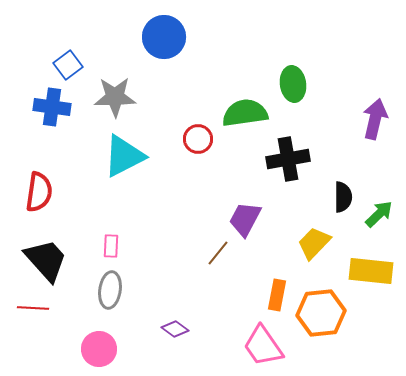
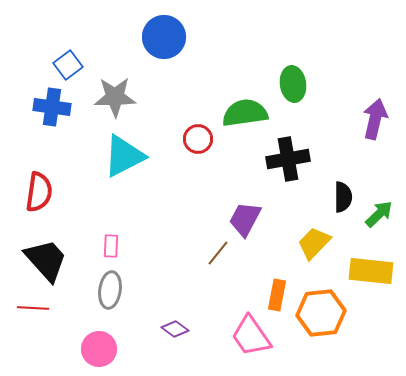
pink trapezoid: moved 12 px left, 10 px up
